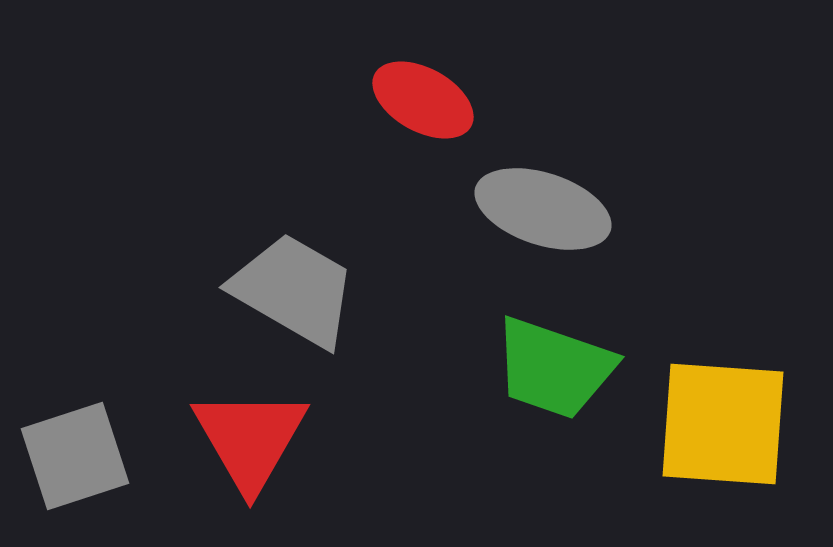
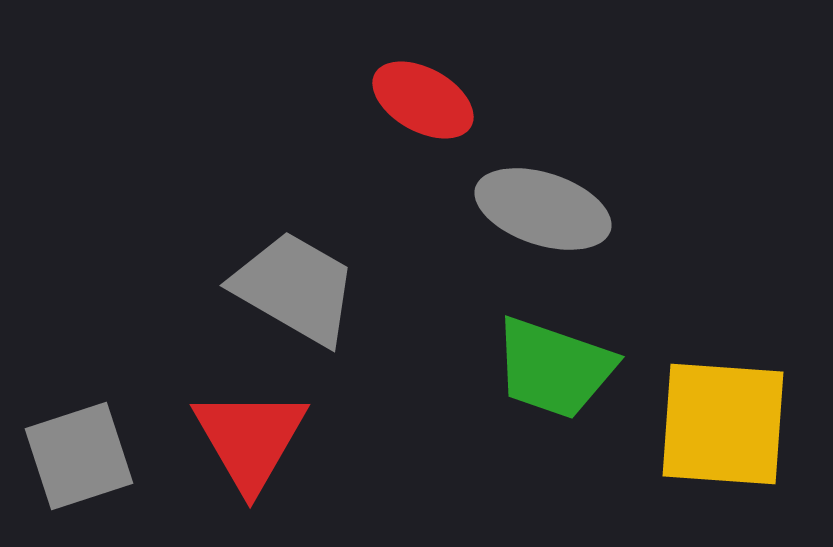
gray trapezoid: moved 1 px right, 2 px up
gray square: moved 4 px right
